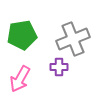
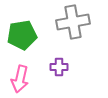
gray cross: moved 17 px up; rotated 12 degrees clockwise
pink arrow: rotated 16 degrees counterclockwise
